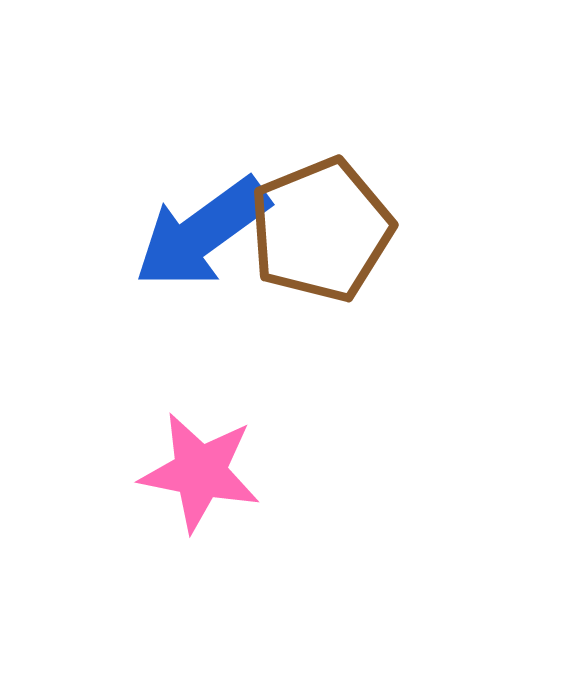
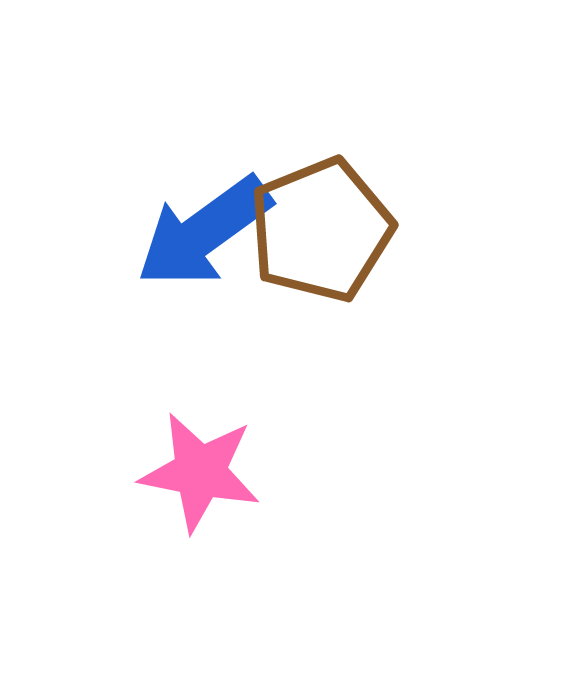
blue arrow: moved 2 px right, 1 px up
